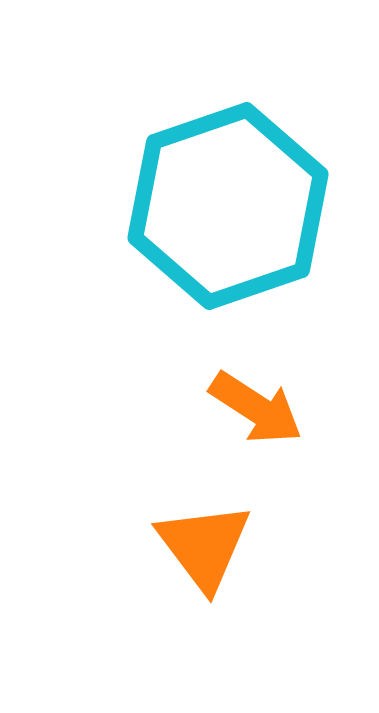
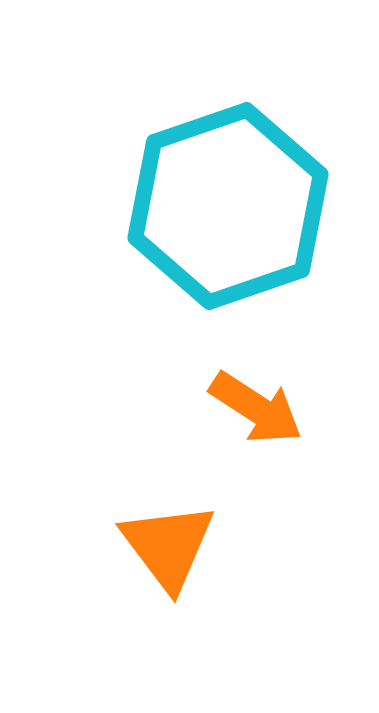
orange triangle: moved 36 px left
